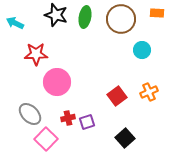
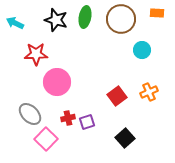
black star: moved 5 px down
